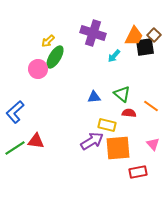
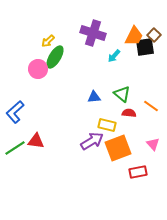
orange square: rotated 16 degrees counterclockwise
